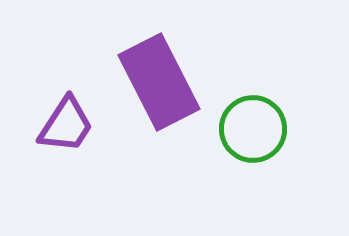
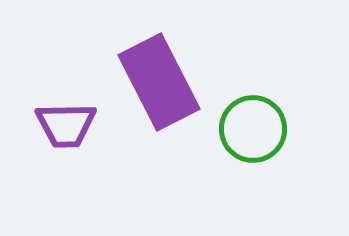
purple trapezoid: rotated 56 degrees clockwise
